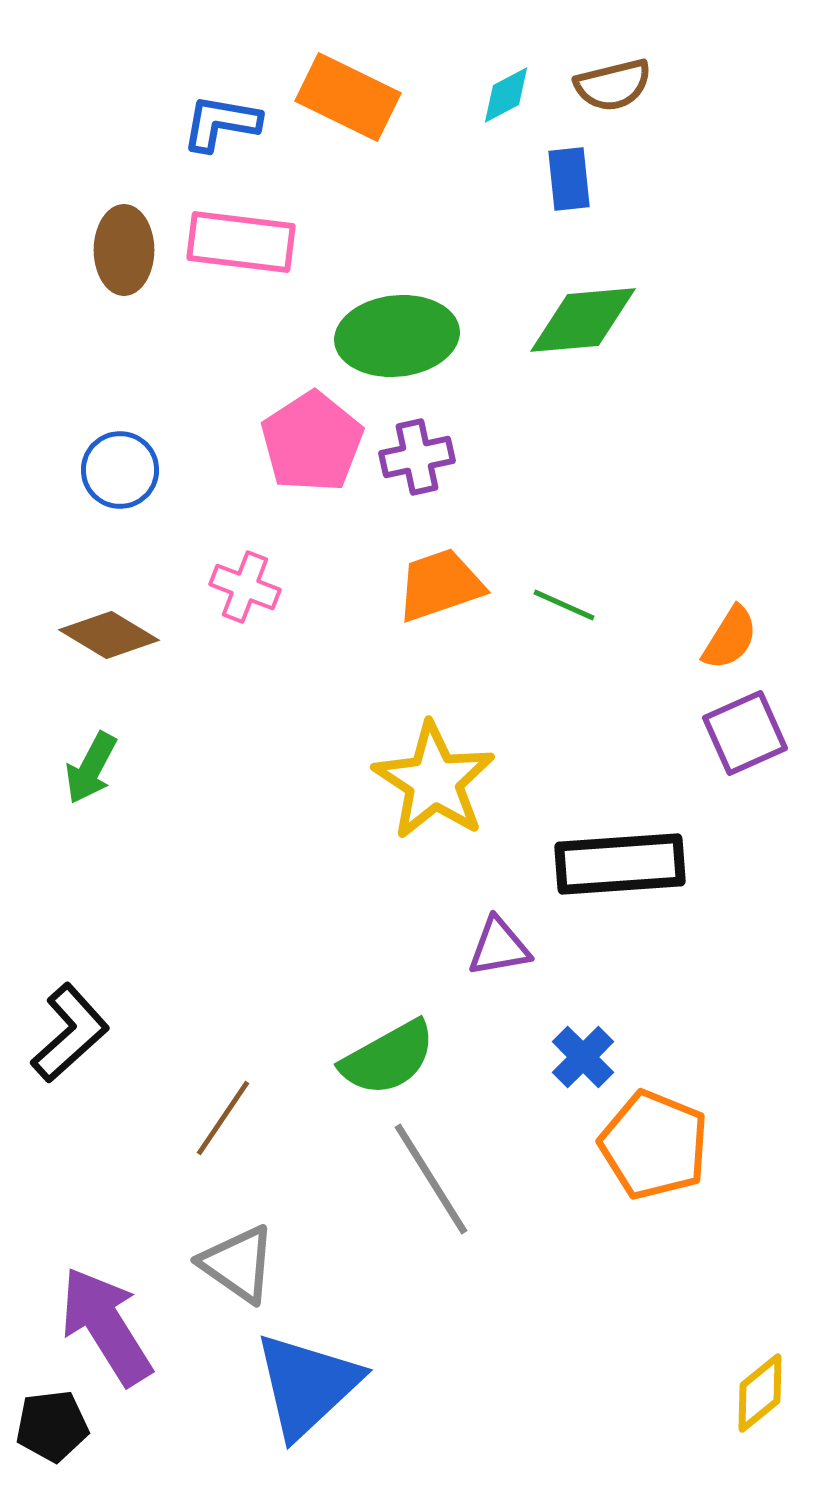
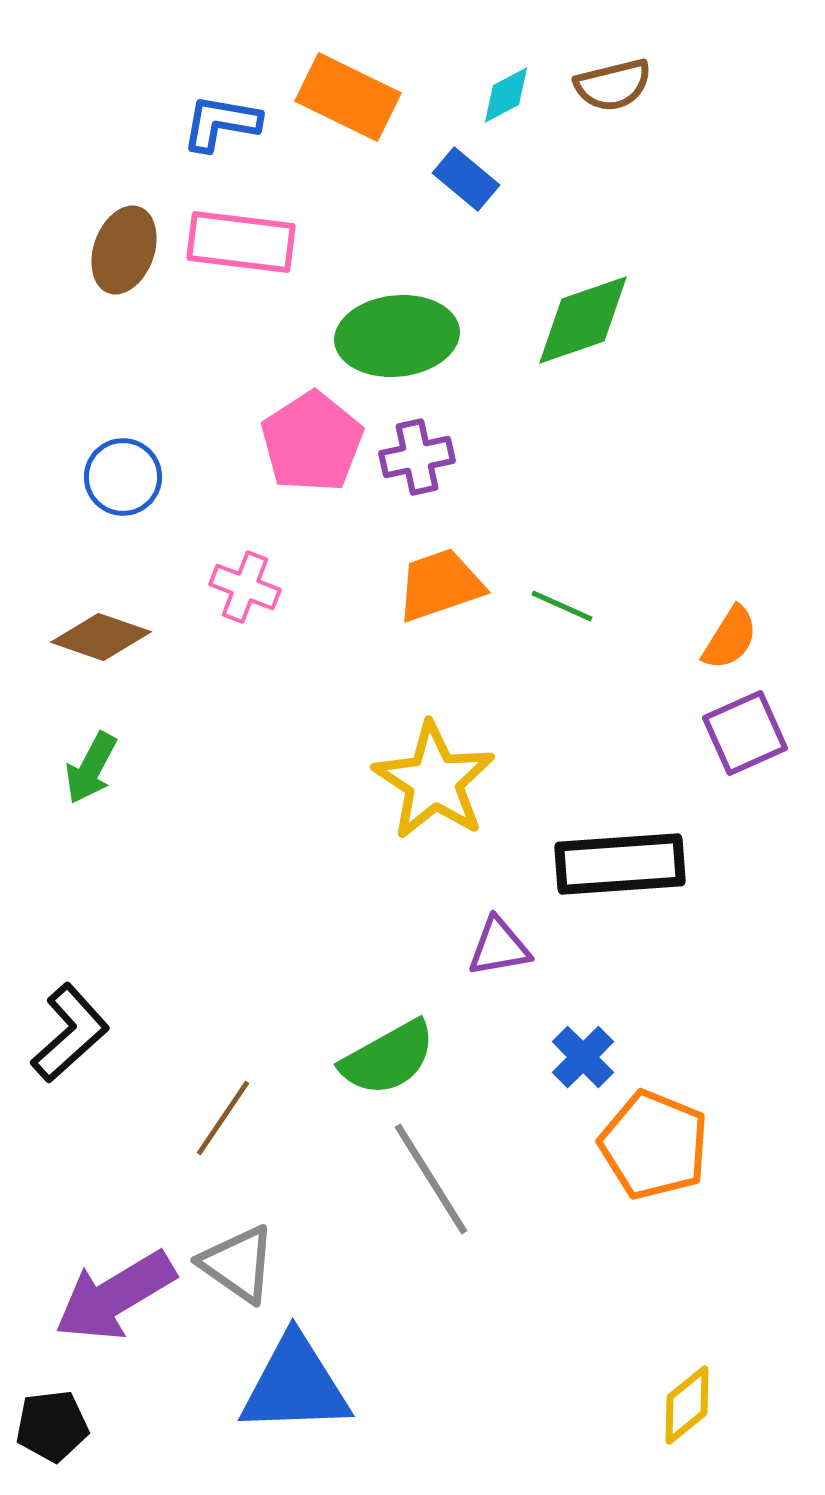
blue rectangle: moved 103 px left; rotated 44 degrees counterclockwise
brown ellipse: rotated 20 degrees clockwise
green diamond: rotated 14 degrees counterclockwise
blue circle: moved 3 px right, 7 px down
green line: moved 2 px left, 1 px down
brown diamond: moved 8 px left, 2 px down; rotated 12 degrees counterclockwise
purple arrow: moved 9 px right, 30 px up; rotated 89 degrees counterclockwise
blue triangle: moved 12 px left; rotated 41 degrees clockwise
yellow diamond: moved 73 px left, 12 px down
